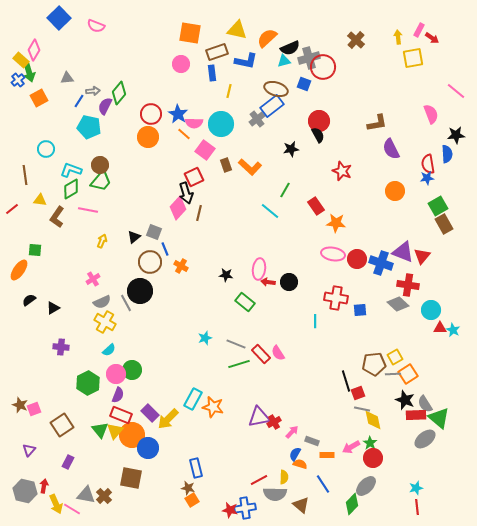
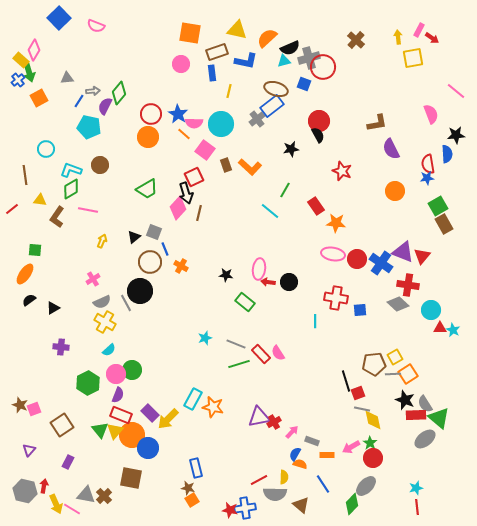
green trapezoid at (101, 181): moved 46 px right, 8 px down; rotated 20 degrees clockwise
blue cross at (381, 263): rotated 15 degrees clockwise
orange ellipse at (19, 270): moved 6 px right, 4 px down
